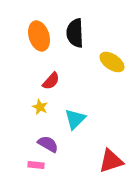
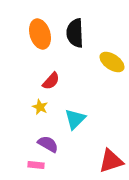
orange ellipse: moved 1 px right, 2 px up
